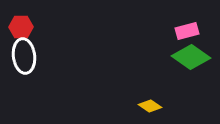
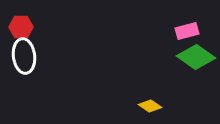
green diamond: moved 5 px right
